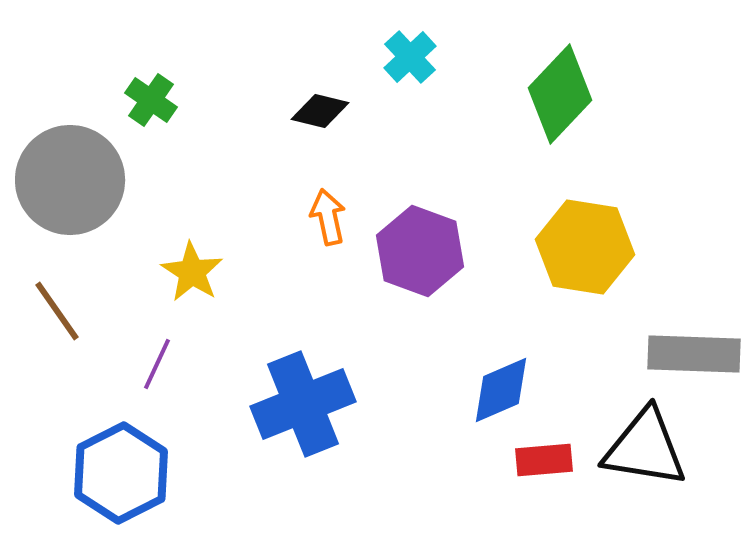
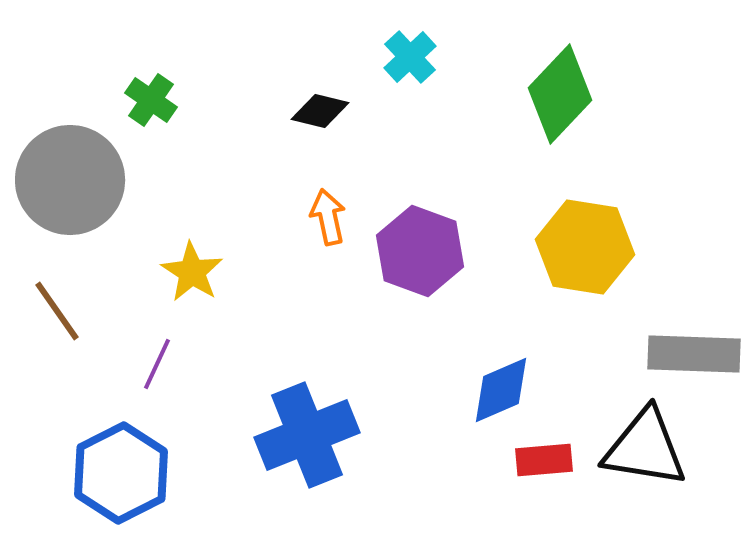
blue cross: moved 4 px right, 31 px down
